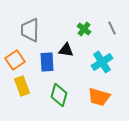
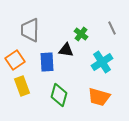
green cross: moved 3 px left, 5 px down
